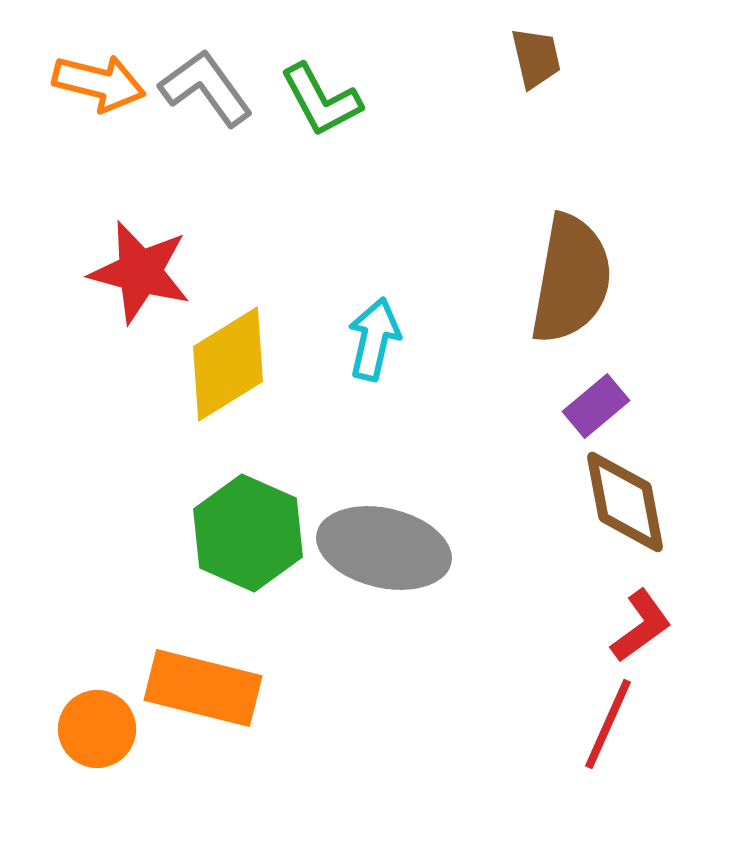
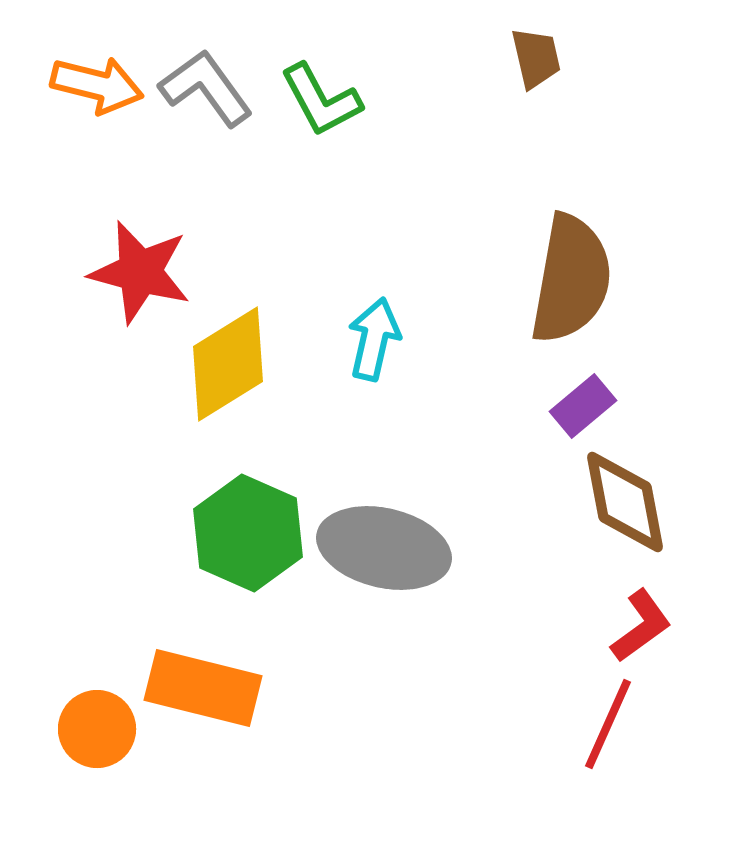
orange arrow: moved 2 px left, 2 px down
purple rectangle: moved 13 px left
